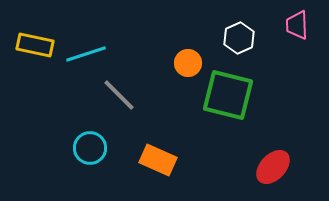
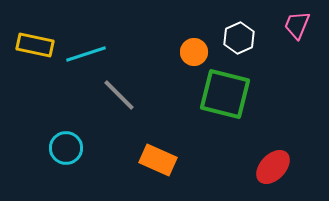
pink trapezoid: rotated 24 degrees clockwise
orange circle: moved 6 px right, 11 px up
green square: moved 3 px left, 1 px up
cyan circle: moved 24 px left
